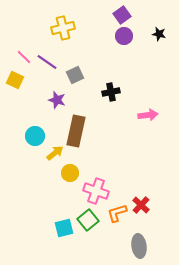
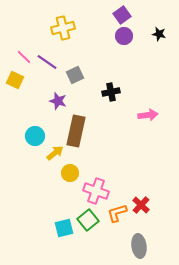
purple star: moved 1 px right, 1 px down
